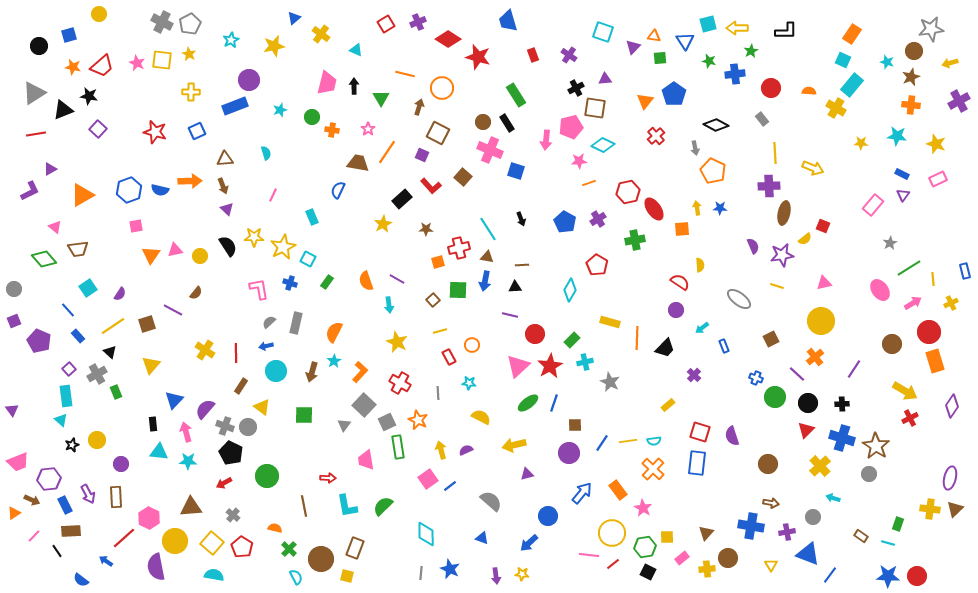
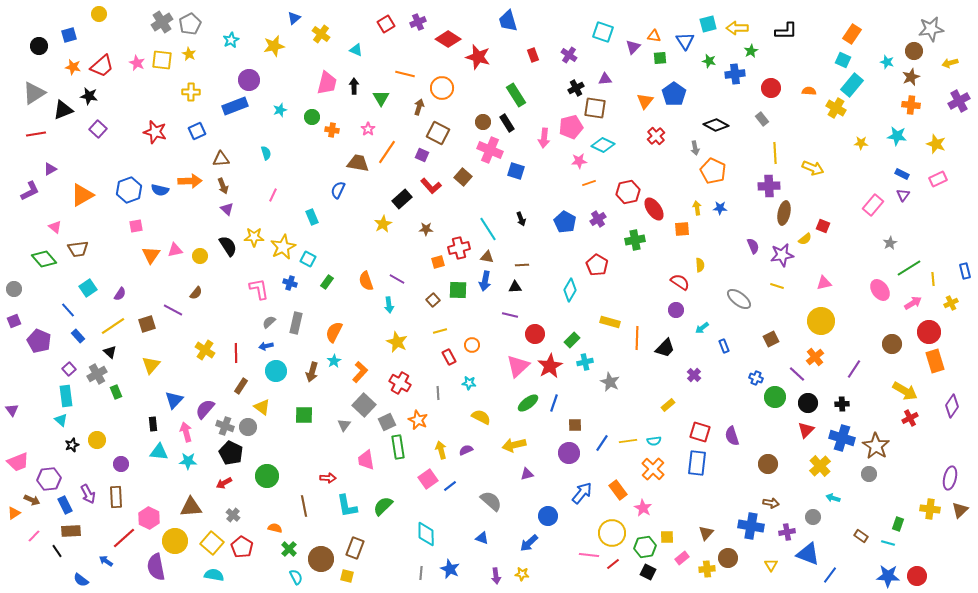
gray cross at (162, 22): rotated 30 degrees clockwise
pink arrow at (546, 140): moved 2 px left, 2 px up
brown triangle at (225, 159): moved 4 px left
brown triangle at (955, 509): moved 5 px right, 1 px down
